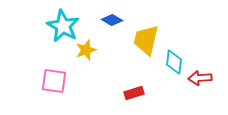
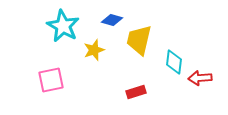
blue diamond: rotated 15 degrees counterclockwise
yellow trapezoid: moved 7 px left
yellow star: moved 8 px right
pink square: moved 3 px left, 1 px up; rotated 20 degrees counterclockwise
red rectangle: moved 2 px right, 1 px up
